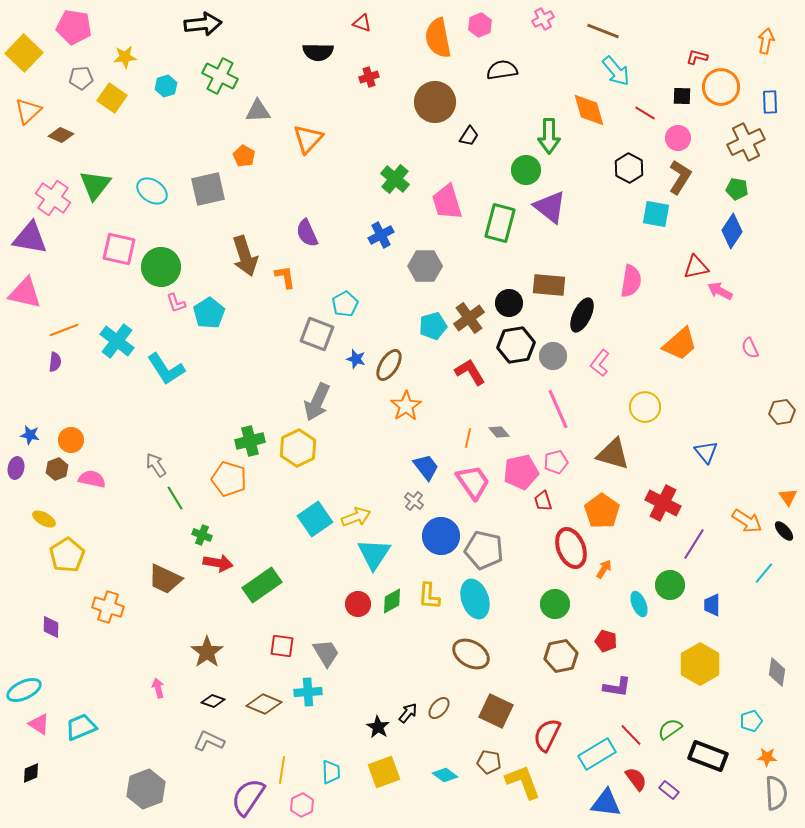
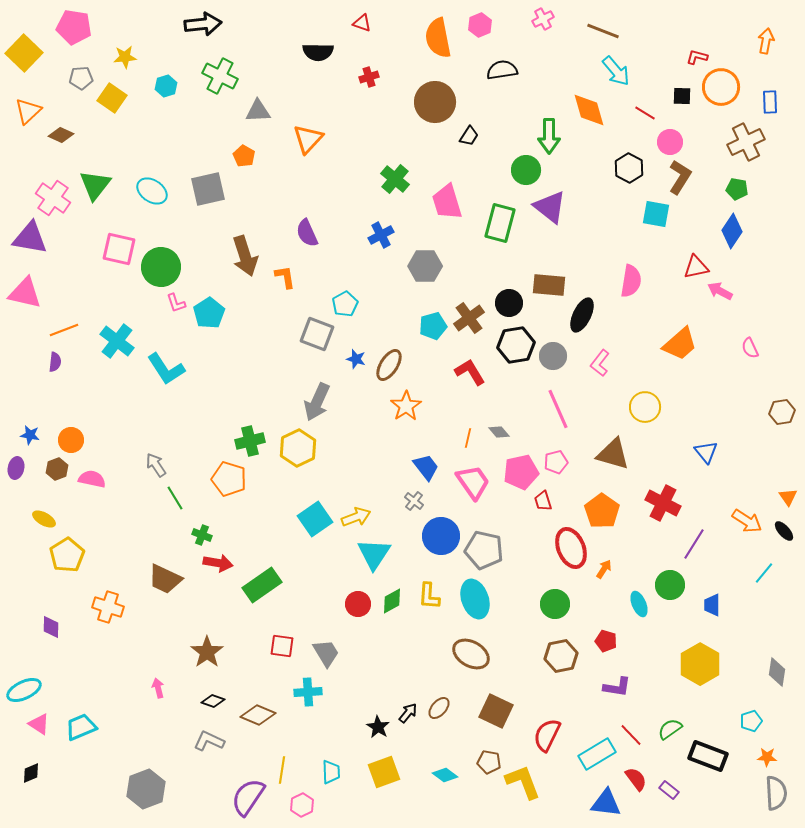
pink circle at (678, 138): moved 8 px left, 4 px down
brown diamond at (264, 704): moved 6 px left, 11 px down
